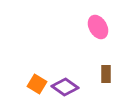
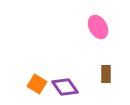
purple diamond: rotated 20 degrees clockwise
